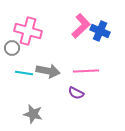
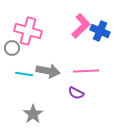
cyan line: moved 1 px down
gray star: rotated 24 degrees clockwise
